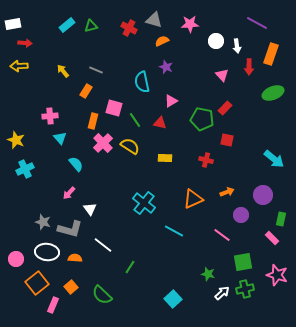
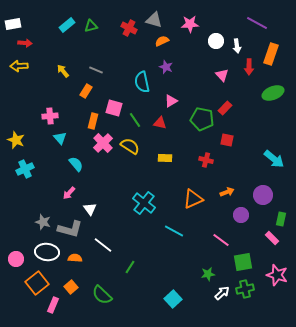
pink line at (222, 235): moved 1 px left, 5 px down
green star at (208, 274): rotated 24 degrees counterclockwise
